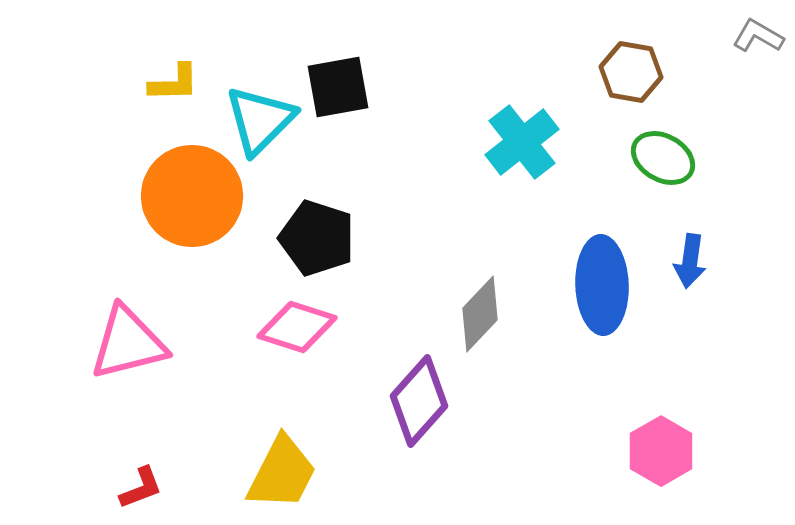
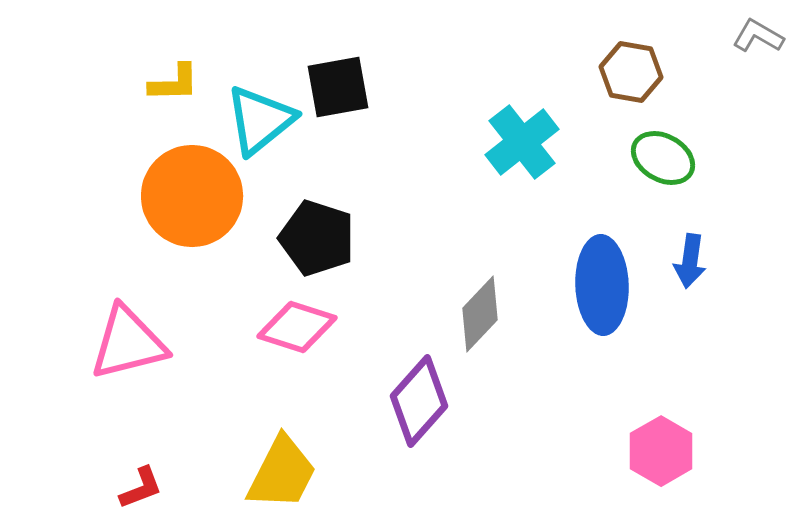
cyan triangle: rotated 6 degrees clockwise
